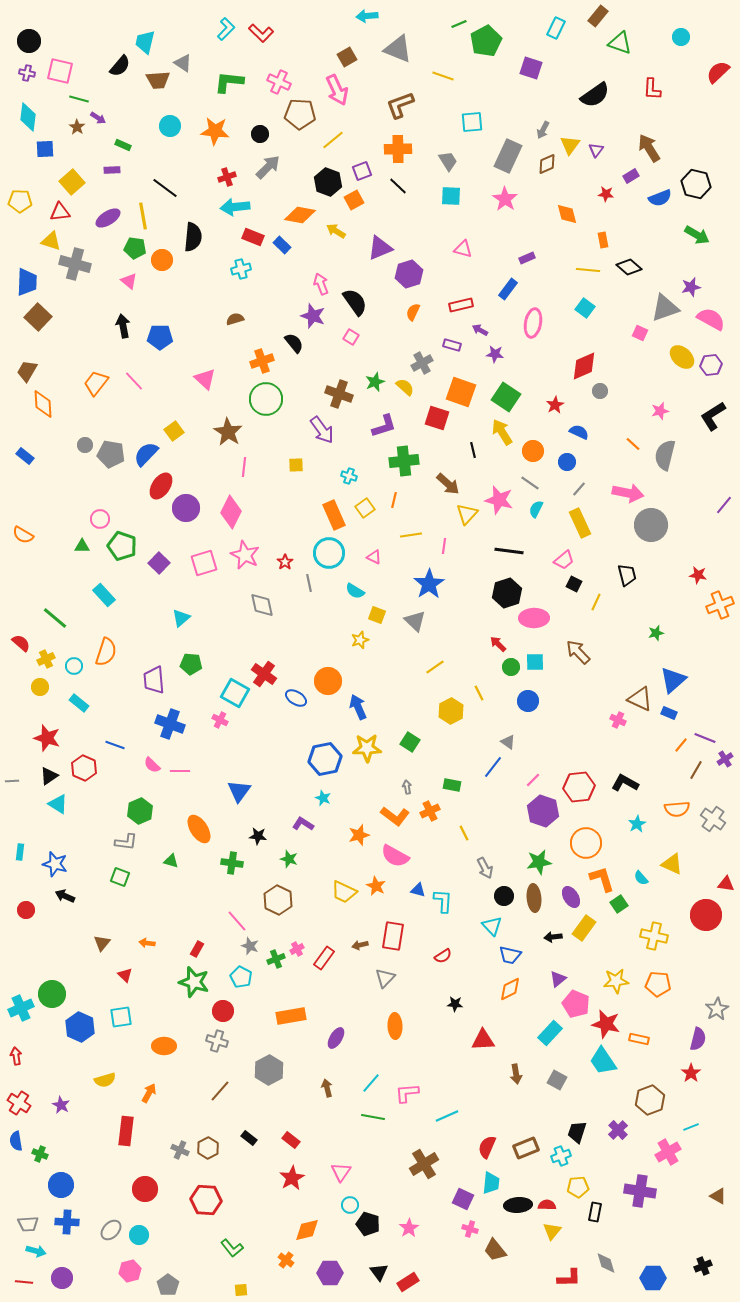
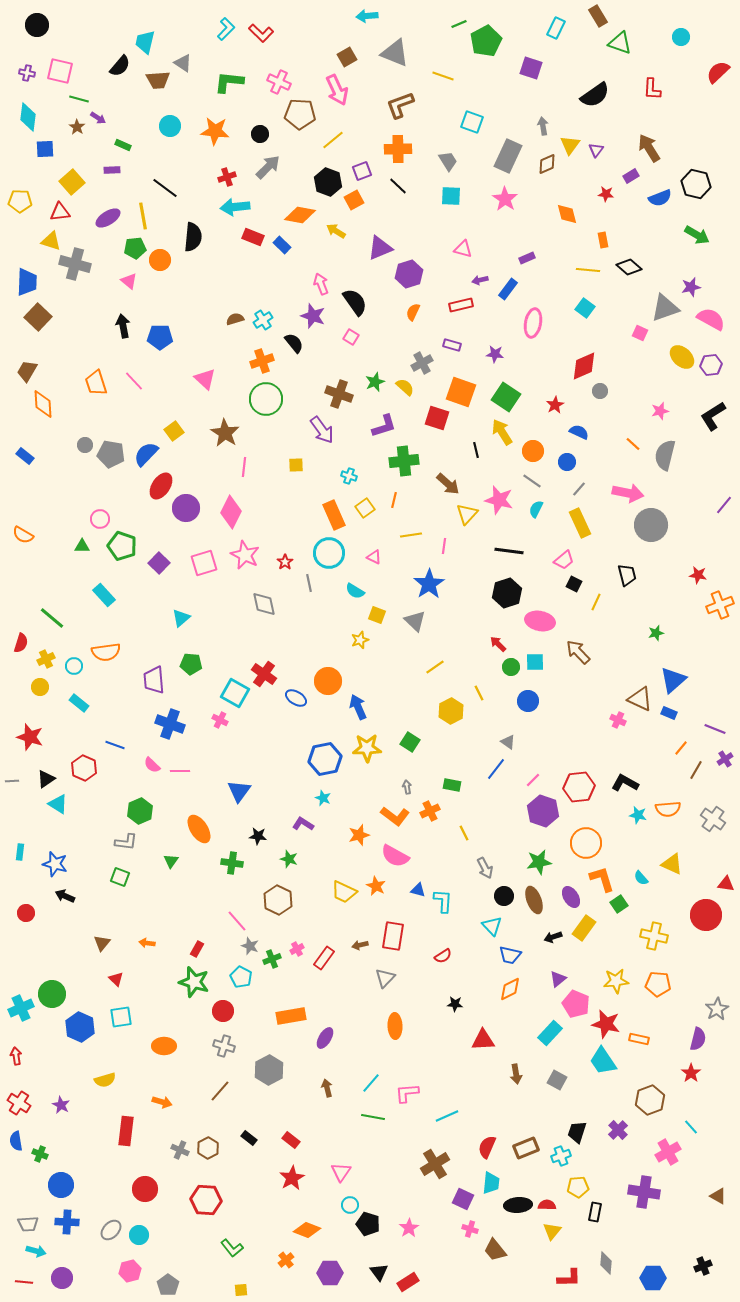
brown rectangle at (598, 16): rotated 70 degrees counterclockwise
black circle at (29, 41): moved 8 px right, 16 px up
gray triangle at (398, 49): moved 3 px left, 4 px down
cyan square at (472, 122): rotated 25 degrees clockwise
gray arrow at (543, 130): moved 4 px up; rotated 144 degrees clockwise
green pentagon at (135, 248): rotated 15 degrees counterclockwise
orange circle at (162, 260): moved 2 px left
cyan cross at (241, 269): moved 22 px right, 51 px down; rotated 18 degrees counterclockwise
purple arrow at (480, 330): moved 50 px up; rotated 42 degrees counterclockwise
orange trapezoid at (96, 383): rotated 56 degrees counterclockwise
brown star at (228, 432): moved 3 px left, 1 px down
black line at (473, 450): moved 3 px right
gray line at (530, 483): moved 2 px right, 2 px up
gray diamond at (262, 605): moved 2 px right, 1 px up
green line at (55, 618): moved 3 px left
pink ellipse at (534, 618): moved 6 px right, 3 px down; rotated 12 degrees clockwise
red semicircle at (21, 643): rotated 66 degrees clockwise
orange semicircle at (106, 652): rotated 64 degrees clockwise
red star at (47, 738): moved 17 px left, 1 px up
purple line at (705, 738): moved 10 px right, 9 px up
orange line at (681, 745): moved 3 px down
blue line at (493, 767): moved 3 px right, 2 px down
black triangle at (49, 776): moved 3 px left, 3 px down
orange semicircle at (677, 809): moved 9 px left
cyan star at (637, 824): moved 1 px right, 9 px up; rotated 30 degrees counterclockwise
green triangle at (171, 861): rotated 49 degrees clockwise
brown ellipse at (534, 898): moved 2 px down; rotated 16 degrees counterclockwise
red circle at (26, 910): moved 3 px down
black arrow at (553, 937): rotated 12 degrees counterclockwise
green cross at (276, 959): moved 4 px left
red triangle at (125, 975): moved 9 px left, 4 px down
purple ellipse at (336, 1038): moved 11 px left
gray cross at (217, 1041): moved 7 px right, 5 px down
orange arrow at (149, 1093): moved 13 px right, 9 px down; rotated 78 degrees clockwise
cyan line at (691, 1127): rotated 70 degrees clockwise
brown cross at (424, 1164): moved 11 px right
purple cross at (640, 1191): moved 4 px right, 1 px down
orange diamond at (307, 1230): rotated 36 degrees clockwise
orange cross at (286, 1260): rotated 14 degrees clockwise
gray diamond at (606, 1263): rotated 20 degrees clockwise
